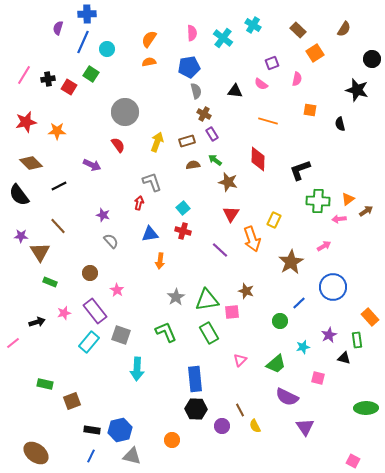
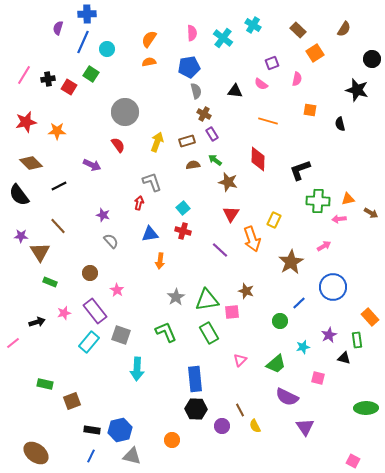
orange triangle at (348, 199): rotated 24 degrees clockwise
brown arrow at (366, 211): moved 5 px right, 2 px down; rotated 64 degrees clockwise
